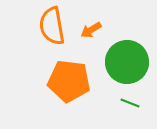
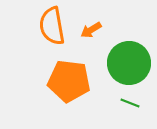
green circle: moved 2 px right, 1 px down
